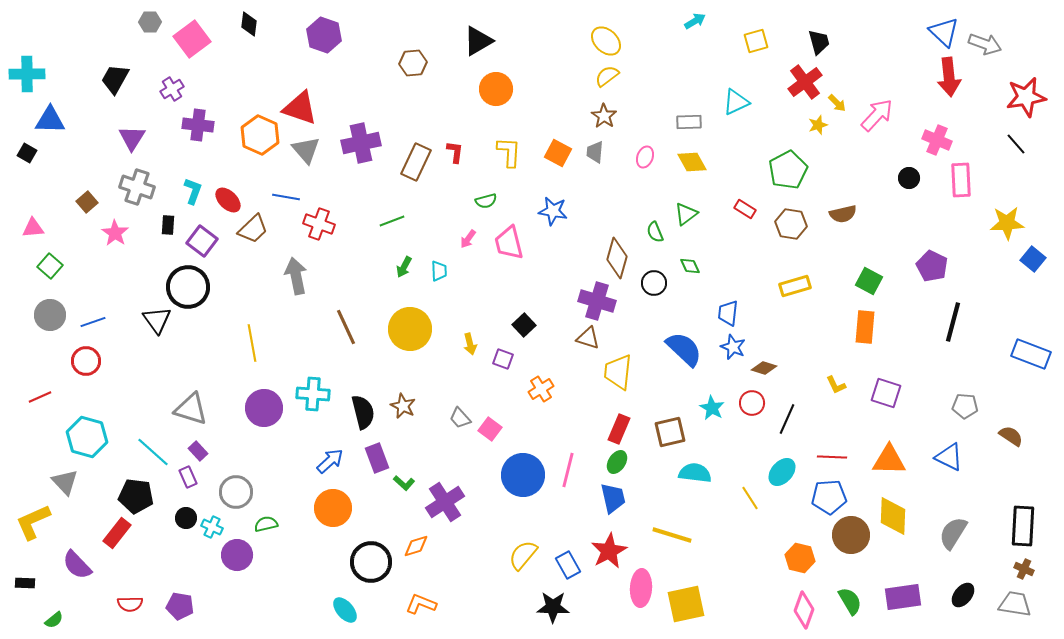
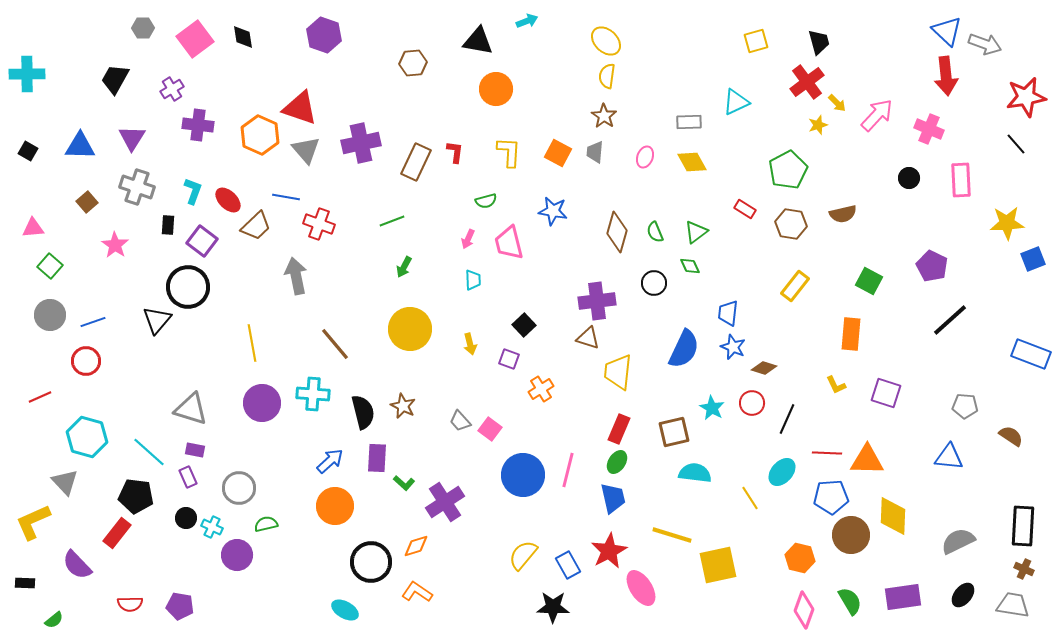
cyan arrow at (695, 21): moved 168 px left; rotated 10 degrees clockwise
gray hexagon at (150, 22): moved 7 px left, 6 px down
black diamond at (249, 24): moved 6 px left, 13 px down; rotated 15 degrees counterclockwise
blue triangle at (944, 32): moved 3 px right, 1 px up
pink square at (192, 39): moved 3 px right
black triangle at (478, 41): rotated 40 degrees clockwise
yellow semicircle at (607, 76): rotated 45 degrees counterclockwise
red arrow at (949, 77): moved 3 px left, 1 px up
red cross at (805, 82): moved 2 px right
blue triangle at (50, 120): moved 30 px right, 26 px down
pink cross at (937, 140): moved 8 px left, 11 px up
black square at (27, 153): moved 1 px right, 2 px up
green triangle at (686, 214): moved 10 px right, 18 px down
brown trapezoid at (253, 229): moved 3 px right, 3 px up
pink star at (115, 233): moved 12 px down
pink arrow at (468, 239): rotated 12 degrees counterclockwise
brown diamond at (617, 258): moved 26 px up
blue square at (1033, 259): rotated 30 degrees clockwise
cyan trapezoid at (439, 271): moved 34 px right, 9 px down
yellow rectangle at (795, 286): rotated 36 degrees counterclockwise
purple cross at (597, 301): rotated 24 degrees counterclockwise
black triangle at (157, 320): rotated 16 degrees clockwise
black line at (953, 322): moved 3 px left, 2 px up; rotated 33 degrees clockwise
brown line at (346, 327): moved 11 px left, 17 px down; rotated 15 degrees counterclockwise
orange rectangle at (865, 327): moved 14 px left, 7 px down
blue semicircle at (684, 349): rotated 72 degrees clockwise
purple square at (503, 359): moved 6 px right
purple circle at (264, 408): moved 2 px left, 5 px up
gray trapezoid at (460, 418): moved 3 px down
brown square at (670, 432): moved 4 px right
purple rectangle at (198, 451): moved 3 px left, 1 px up; rotated 36 degrees counterclockwise
cyan line at (153, 452): moved 4 px left
red line at (832, 457): moved 5 px left, 4 px up
blue triangle at (949, 457): rotated 20 degrees counterclockwise
purple rectangle at (377, 458): rotated 24 degrees clockwise
orange triangle at (889, 460): moved 22 px left
gray circle at (236, 492): moved 3 px right, 4 px up
blue pentagon at (829, 497): moved 2 px right
orange circle at (333, 508): moved 2 px right, 2 px up
gray semicircle at (953, 533): moved 5 px right, 8 px down; rotated 32 degrees clockwise
pink ellipse at (641, 588): rotated 36 degrees counterclockwise
orange L-shape at (421, 604): moved 4 px left, 12 px up; rotated 12 degrees clockwise
yellow square at (686, 604): moved 32 px right, 39 px up
gray trapezoid at (1015, 604): moved 2 px left, 1 px down
cyan ellipse at (345, 610): rotated 20 degrees counterclockwise
